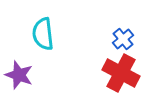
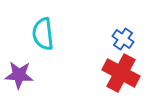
blue cross: rotated 15 degrees counterclockwise
purple star: rotated 16 degrees counterclockwise
